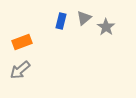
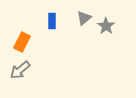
blue rectangle: moved 9 px left; rotated 14 degrees counterclockwise
gray star: moved 1 px up
orange rectangle: rotated 42 degrees counterclockwise
